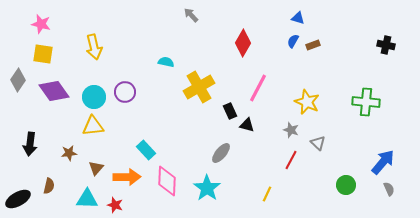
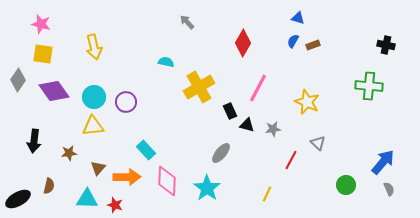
gray arrow: moved 4 px left, 7 px down
purple circle: moved 1 px right, 10 px down
green cross: moved 3 px right, 16 px up
gray star: moved 18 px left, 1 px up; rotated 28 degrees counterclockwise
black arrow: moved 4 px right, 3 px up
brown triangle: moved 2 px right
